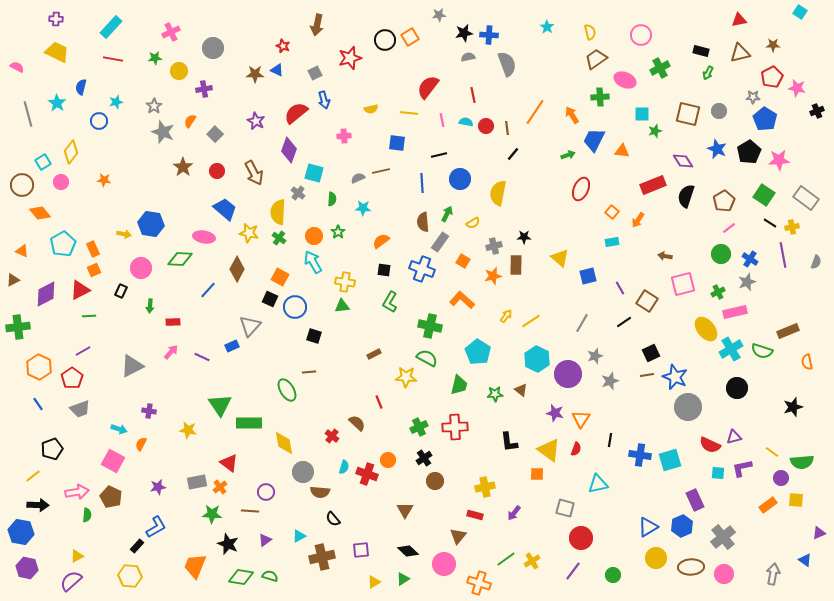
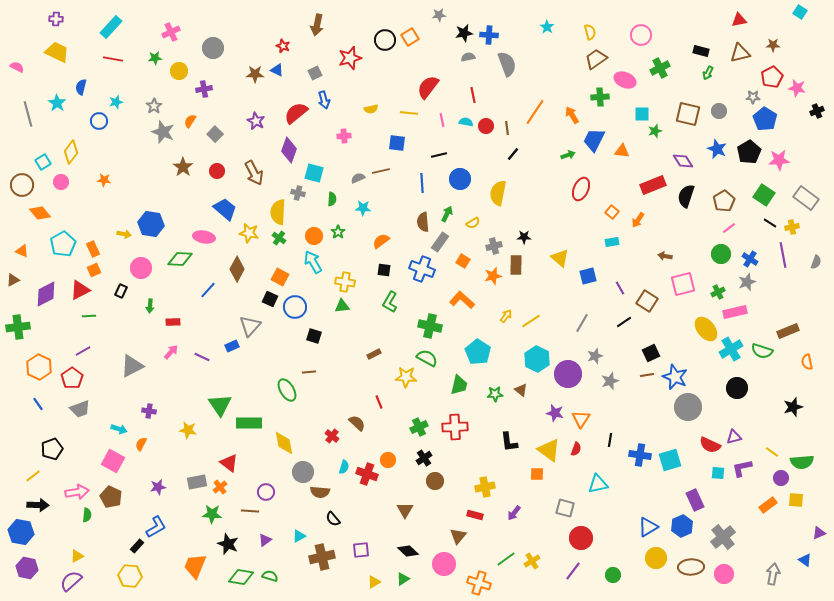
gray cross at (298, 193): rotated 24 degrees counterclockwise
